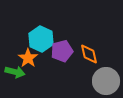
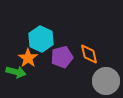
purple pentagon: moved 6 px down
green arrow: moved 1 px right
